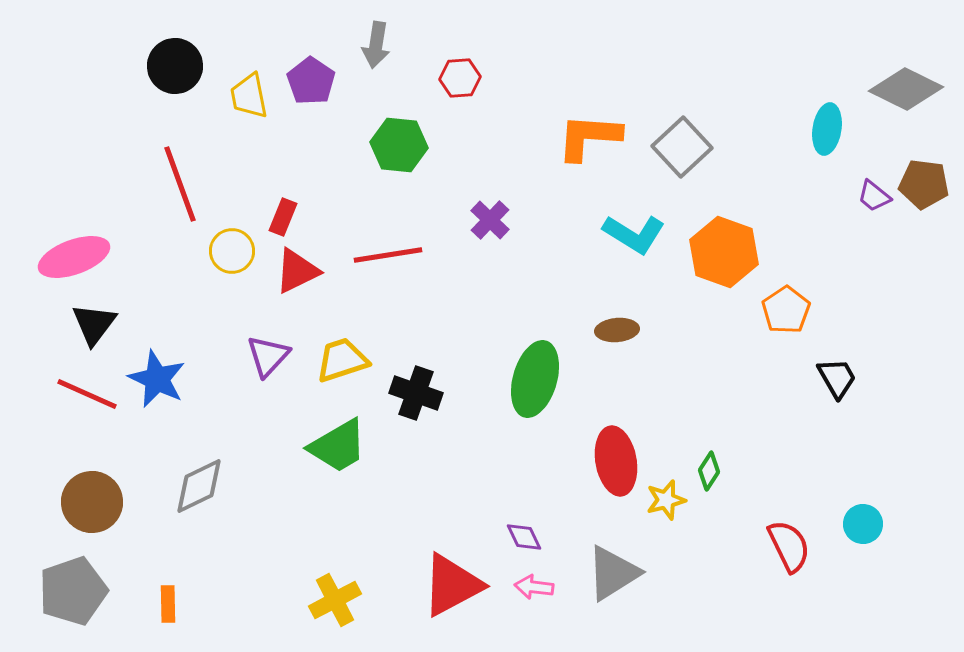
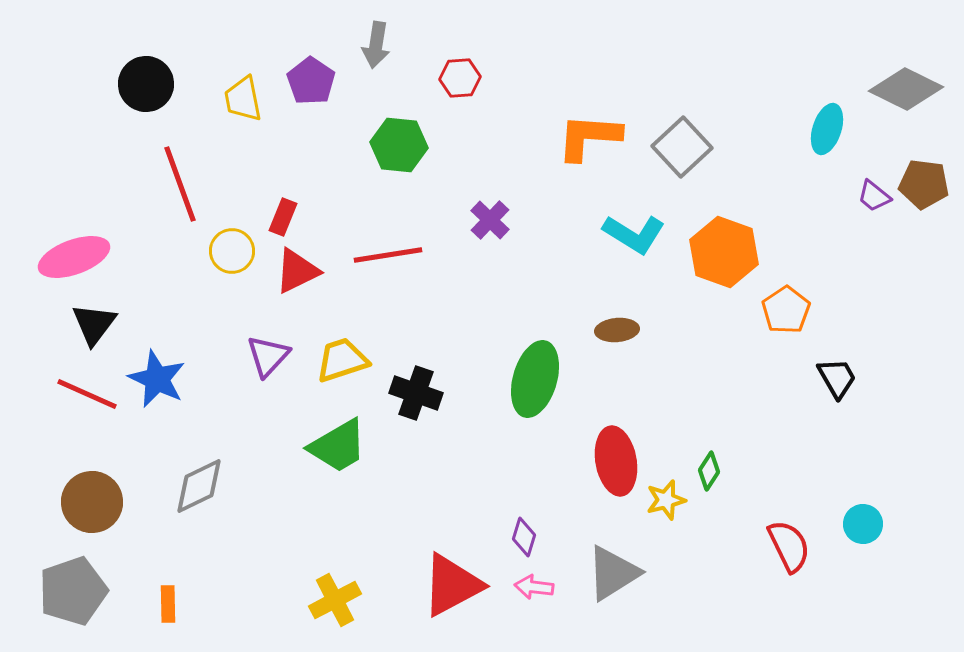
black circle at (175, 66): moved 29 px left, 18 px down
yellow trapezoid at (249, 96): moved 6 px left, 3 px down
cyan ellipse at (827, 129): rotated 9 degrees clockwise
purple diamond at (524, 537): rotated 42 degrees clockwise
